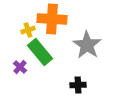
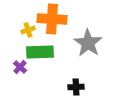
gray star: moved 1 px right, 2 px up
green rectangle: rotated 52 degrees counterclockwise
black cross: moved 2 px left, 2 px down
